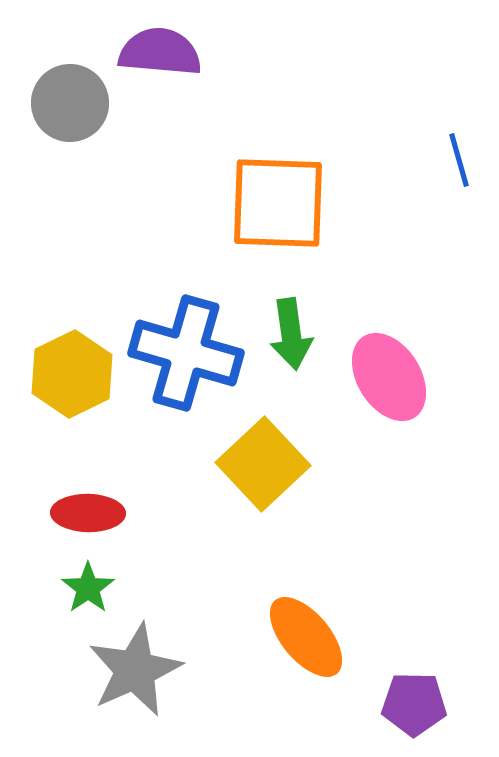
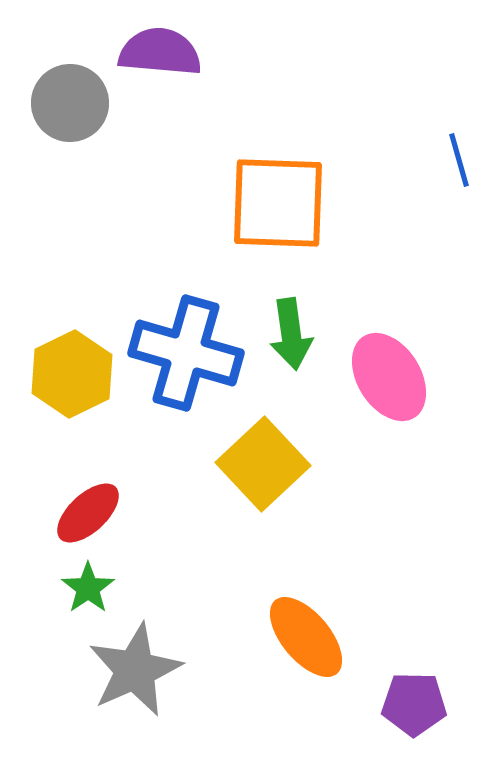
red ellipse: rotated 44 degrees counterclockwise
